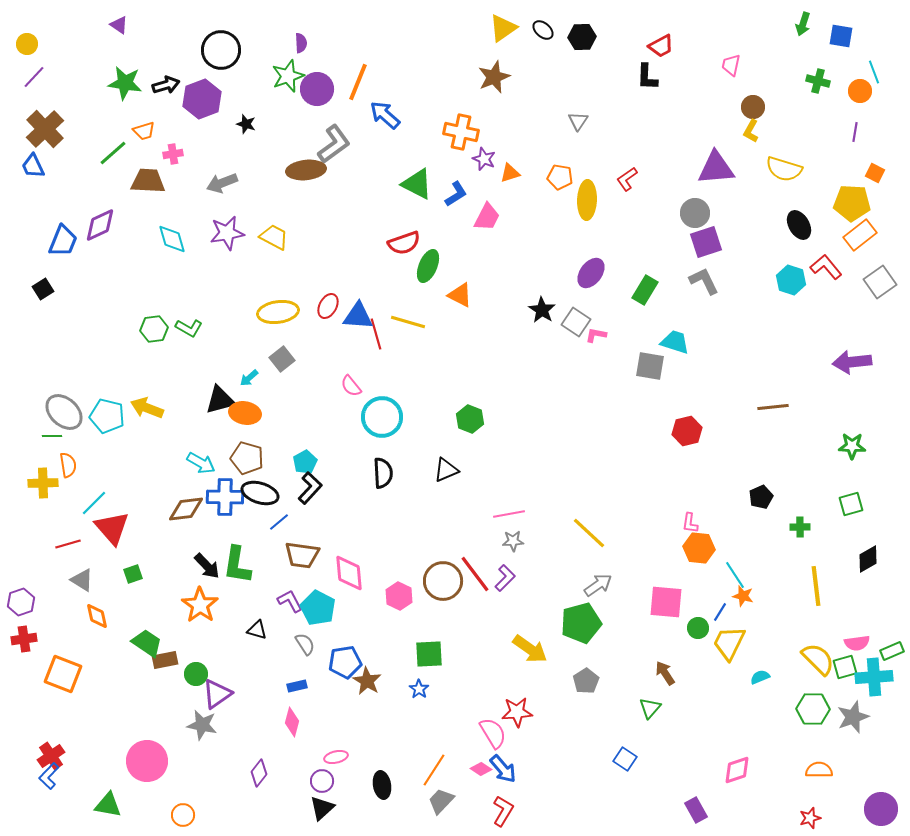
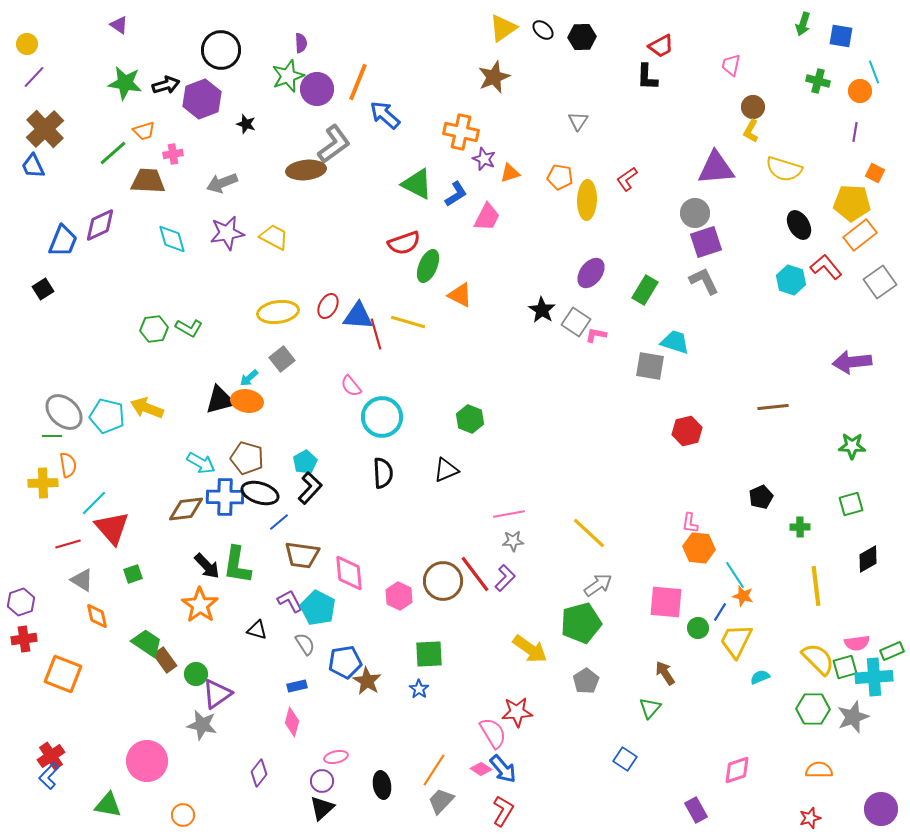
orange ellipse at (245, 413): moved 2 px right, 12 px up
yellow trapezoid at (729, 643): moved 7 px right, 2 px up
brown rectangle at (165, 660): rotated 65 degrees clockwise
